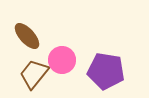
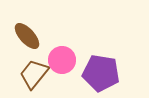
purple pentagon: moved 5 px left, 2 px down
